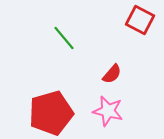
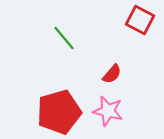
red pentagon: moved 8 px right, 1 px up
